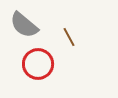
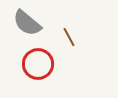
gray semicircle: moved 3 px right, 2 px up
